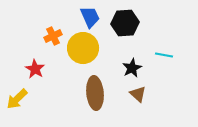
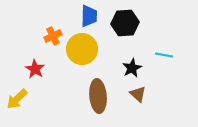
blue trapezoid: moved 1 px left, 1 px up; rotated 25 degrees clockwise
yellow circle: moved 1 px left, 1 px down
brown ellipse: moved 3 px right, 3 px down
